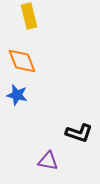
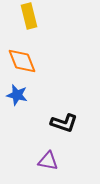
black L-shape: moved 15 px left, 10 px up
